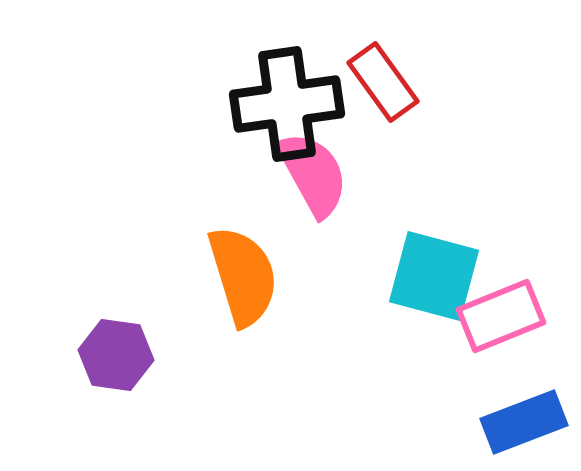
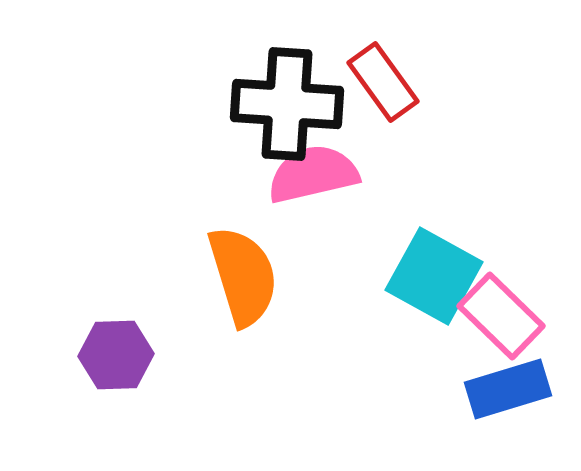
black cross: rotated 12 degrees clockwise
pink semicircle: rotated 74 degrees counterclockwise
cyan square: rotated 14 degrees clockwise
pink rectangle: rotated 66 degrees clockwise
purple hexagon: rotated 10 degrees counterclockwise
blue rectangle: moved 16 px left, 33 px up; rotated 4 degrees clockwise
